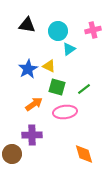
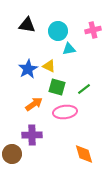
cyan triangle: rotated 24 degrees clockwise
